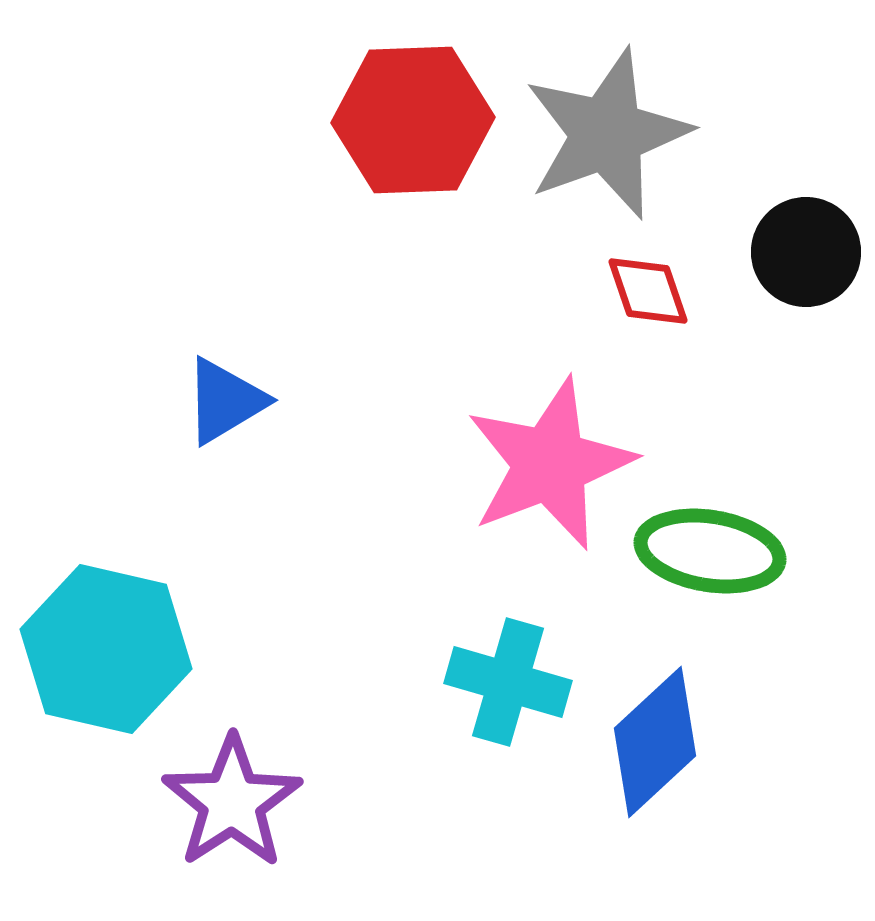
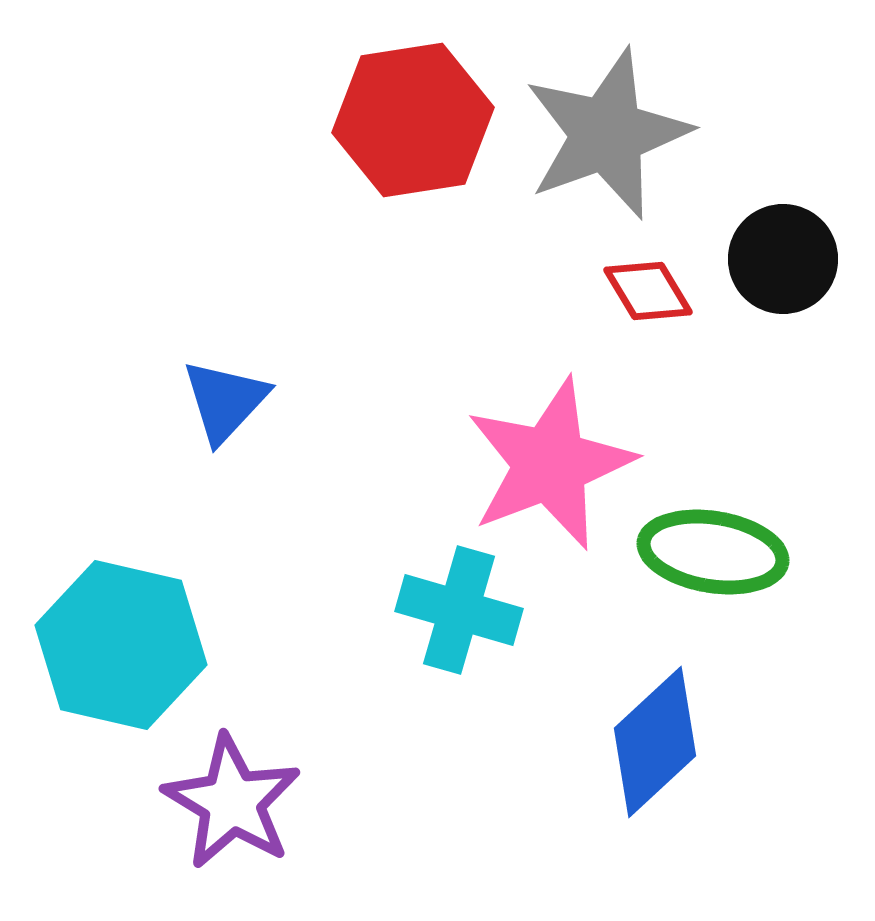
red hexagon: rotated 7 degrees counterclockwise
black circle: moved 23 px left, 7 px down
red diamond: rotated 12 degrees counterclockwise
blue triangle: rotated 16 degrees counterclockwise
green ellipse: moved 3 px right, 1 px down
cyan hexagon: moved 15 px right, 4 px up
cyan cross: moved 49 px left, 72 px up
purple star: rotated 8 degrees counterclockwise
